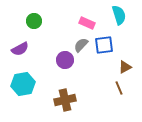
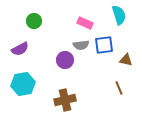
pink rectangle: moved 2 px left
gray semicircle: rotated 140 degrees counterclockwise
brown triangle: moved 1 px right, 7 px up; rotated 40 degrees clockwise
